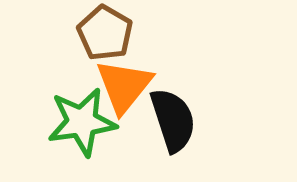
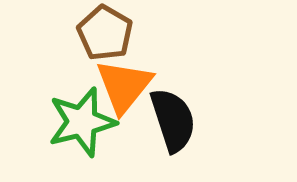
green star: rotated 6 degrees counterclockwise
